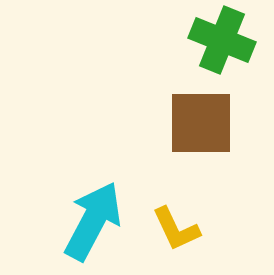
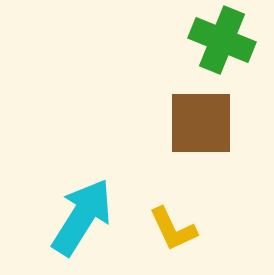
cyan arrow: moved 11 px left, 4 px up; rotated 4 degrees clockwise
yellow L-shape: moved 3 px left
